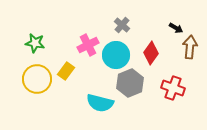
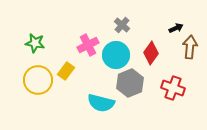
black arrow: rotated 56 degrees counterclockwise
yellow circle: moved 1 px right, 1 px down
cyan semicircle: moved 1 px right
